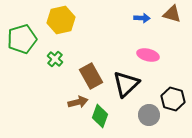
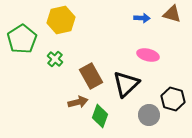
green pentagon: rotated 16 degrees counterclockwise
